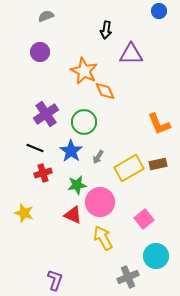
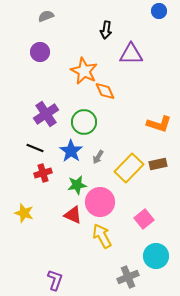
orange L-shape: rotated 50 degrees counterclockwise
yellow rectangle: rotated 16 degrees counterclockwise
yellow arrow: moved 1 px left, 2 px up
